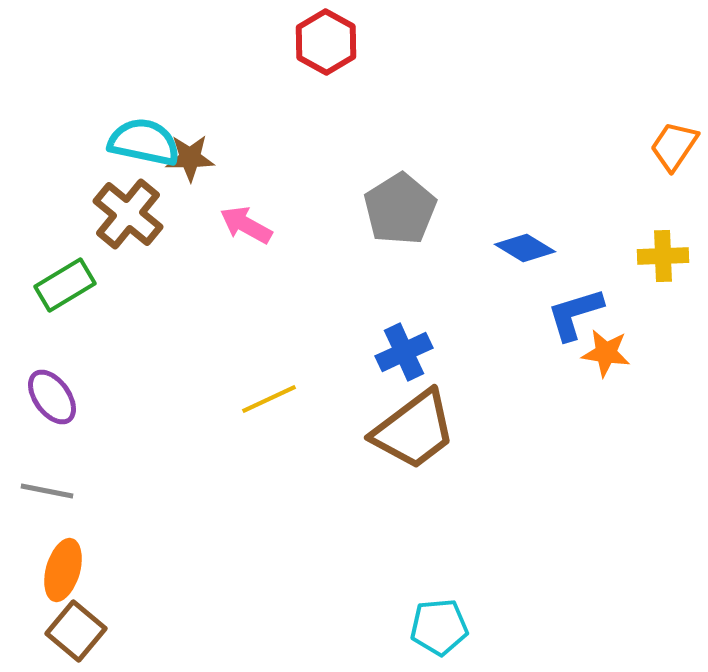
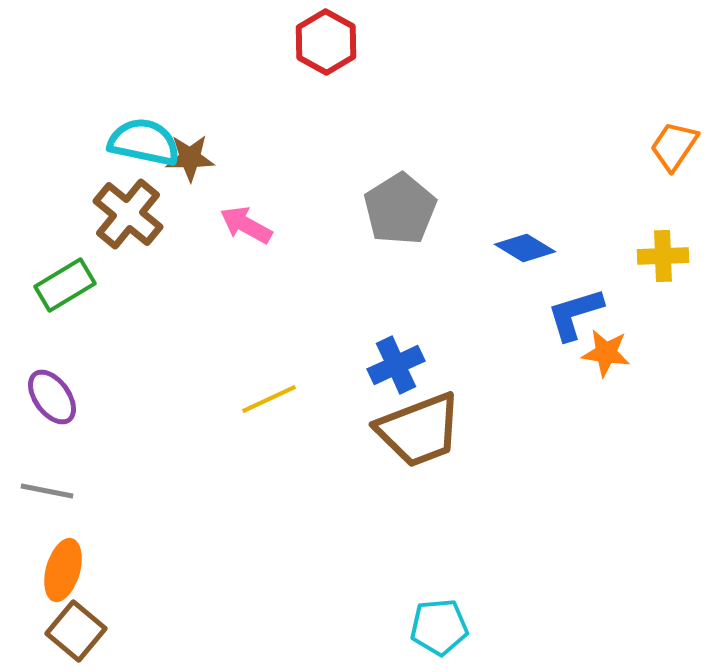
blue cross: moved 8 px left, 13 px down
brown trapezoid: moved 5 px right; rotated 16 degrees clockwise
